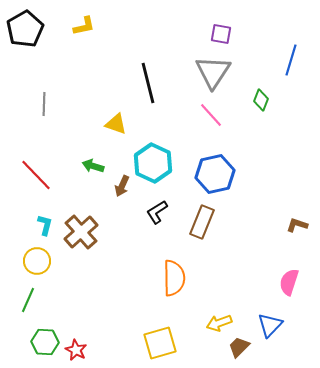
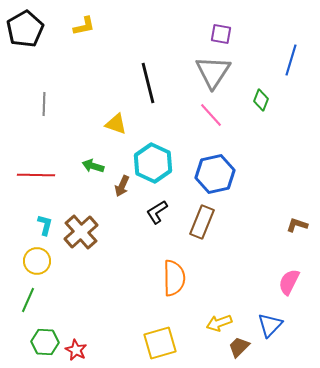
red line: rotated 45 degrees counterclockwise
pink semicircle: rotated 8 degrees clockwise
